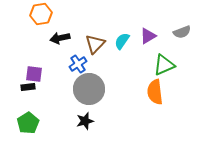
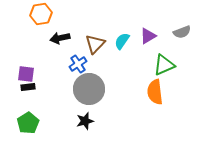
purple square: moved 8 px left
